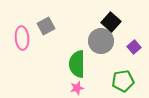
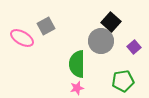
pink ellipse: rotated 55 degrees counterclockwise
